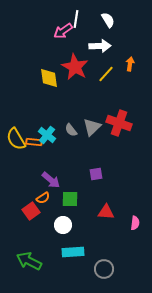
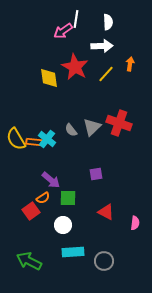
white semicircle: moved 2 px down; rotated 28 degrees clockwise
white arrow: moved 2 px right
cyan cross: moved 4 px down
green square: moved 2 px left, 1 px up
red triangle: rotated 24 degrees clockwise
gray circle: moved 8 px up
